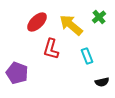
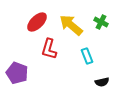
green cross: moved 2 px right, 5 px down; rotated 24 degrees counterclockwise
red L-shape: moved 2 px left
